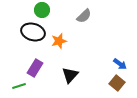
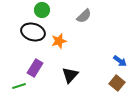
blue arrow: moved 3 px up
